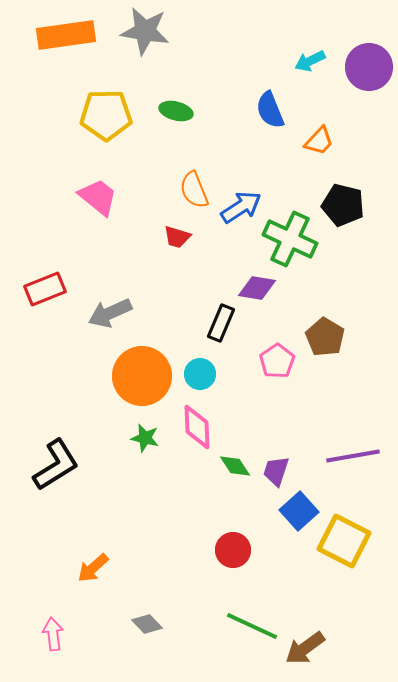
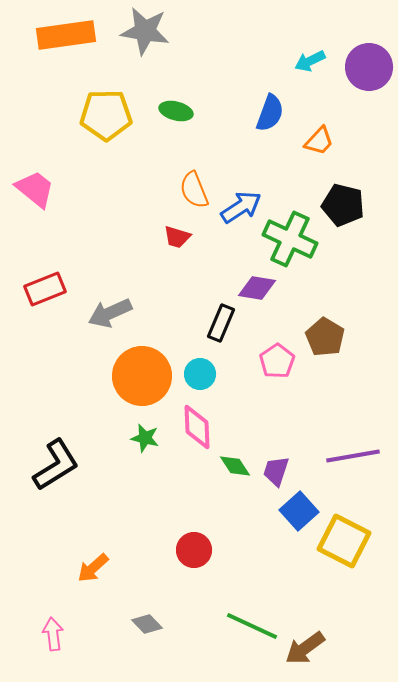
blue semicircle: moved 3 px down; rotated 138 degrees counterclockwise
pink trapezoid: moved 63 px left, 8 px up
red circle: moved 39 px left
